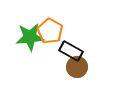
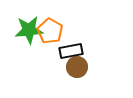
green star: moved 1 px left, 7 px up
black rectangle: rotated 40 degrees counterclockwise
